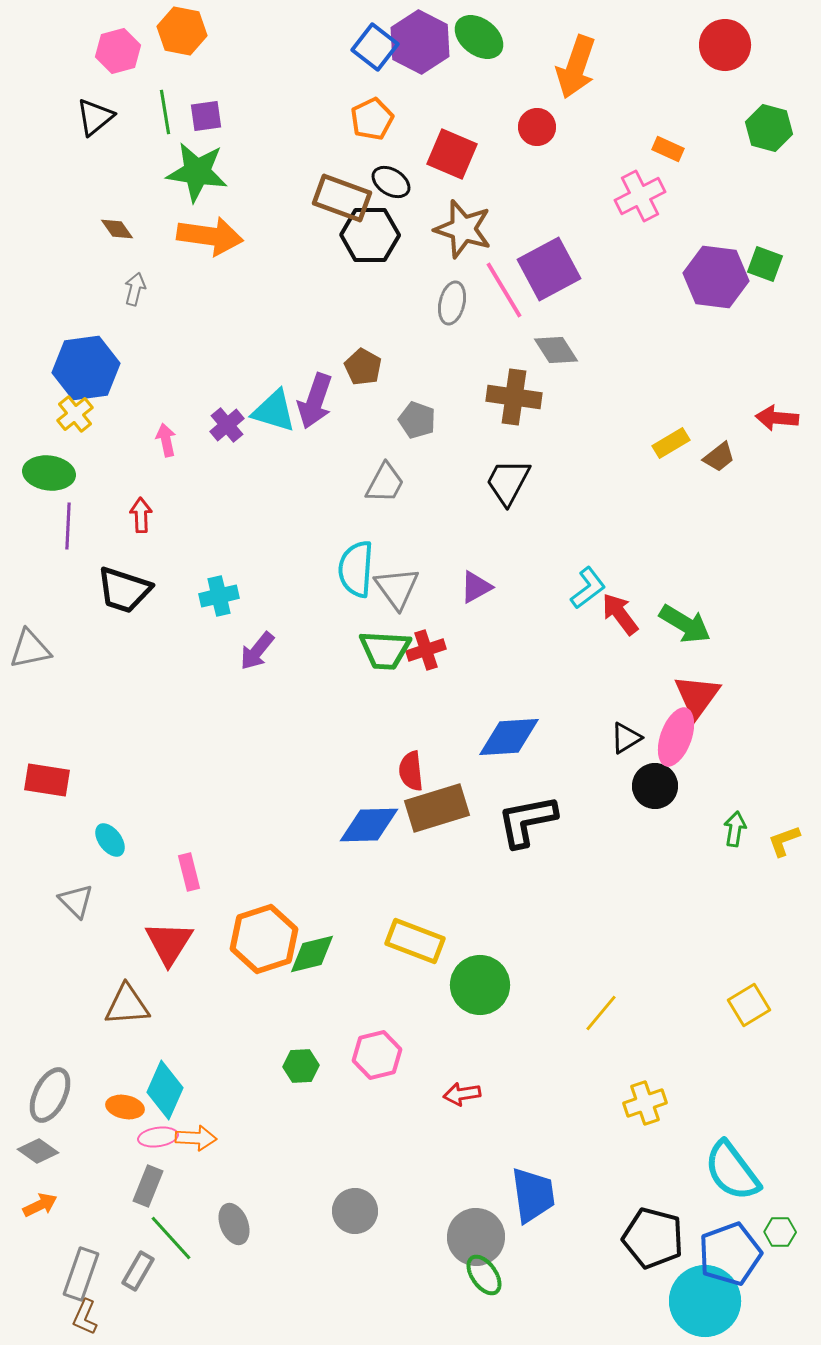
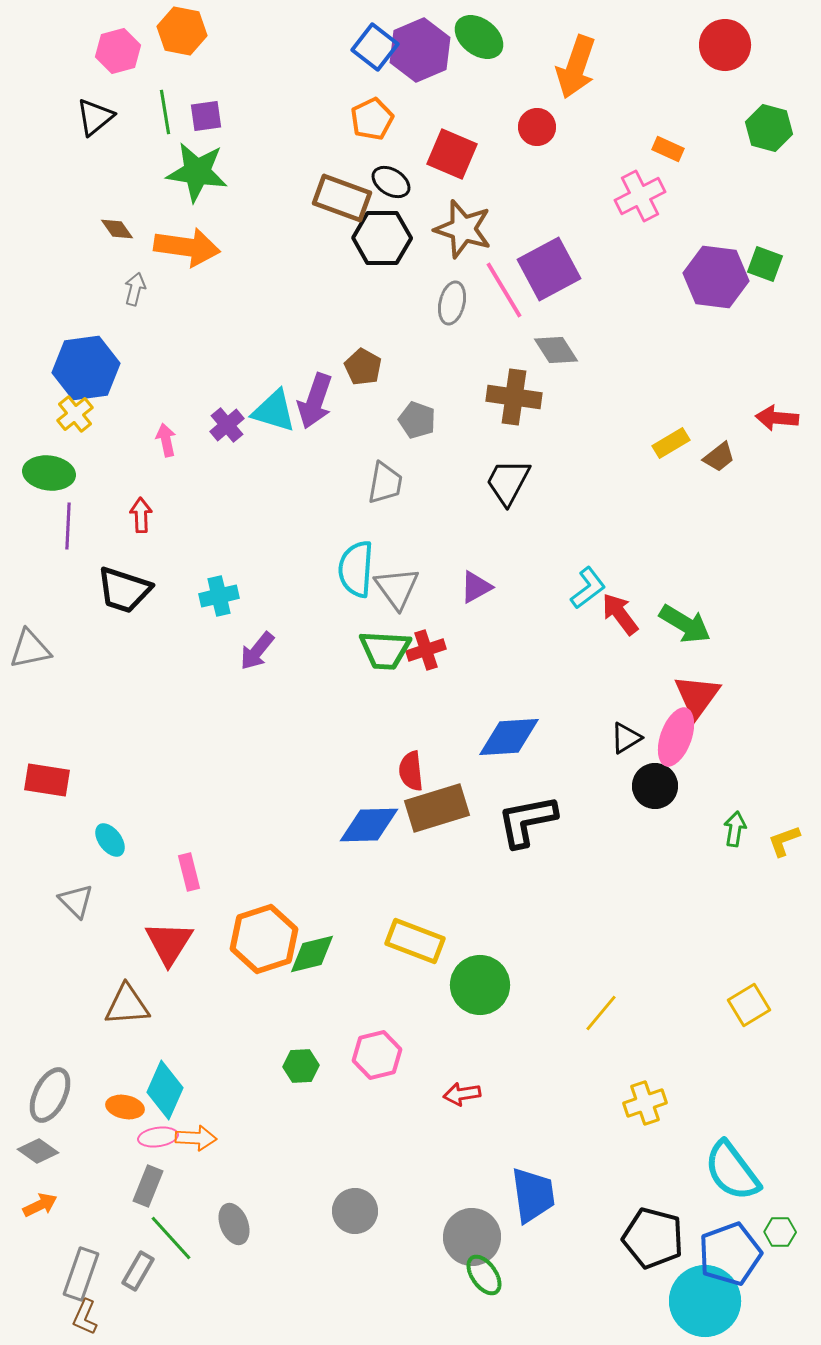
purple hexagon at (420, 42): moved 8 px down; rotated 10 degrees clockwise
black hexagon at (370, 235): moved 12 px right, 3 px down
orange arrow at (210, 236): moved 23 px left, 11 px down
gray trapezoid at (385, 483): rotated 18 degrees counterclockwise
gray circle at (476, 1237): moved 4 px left
